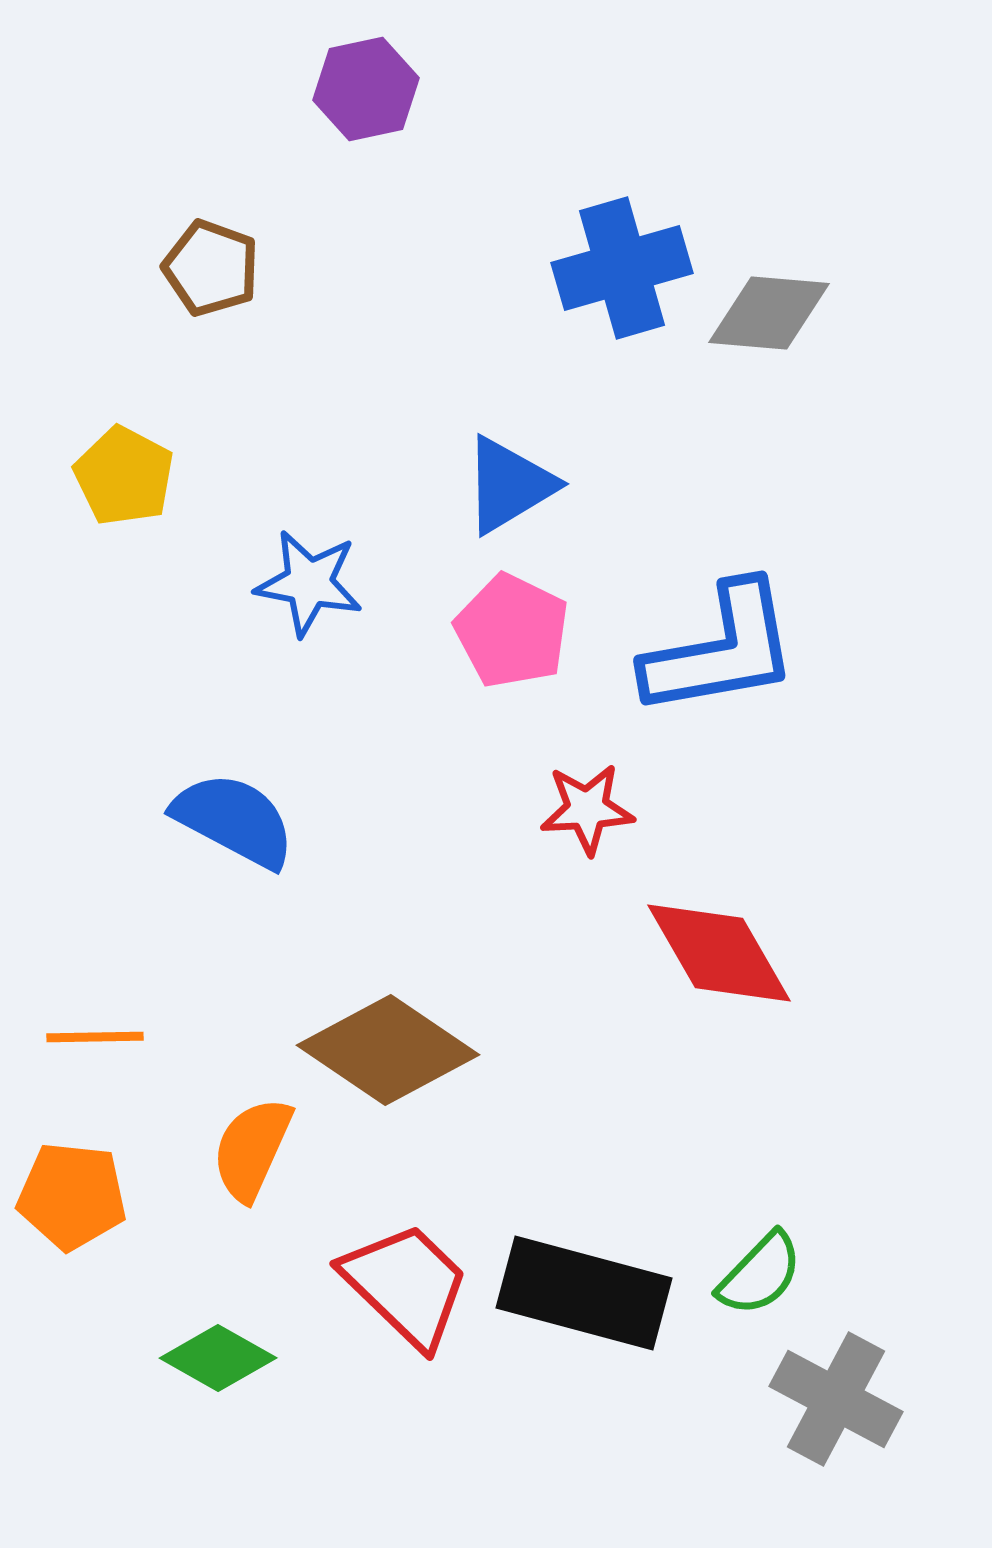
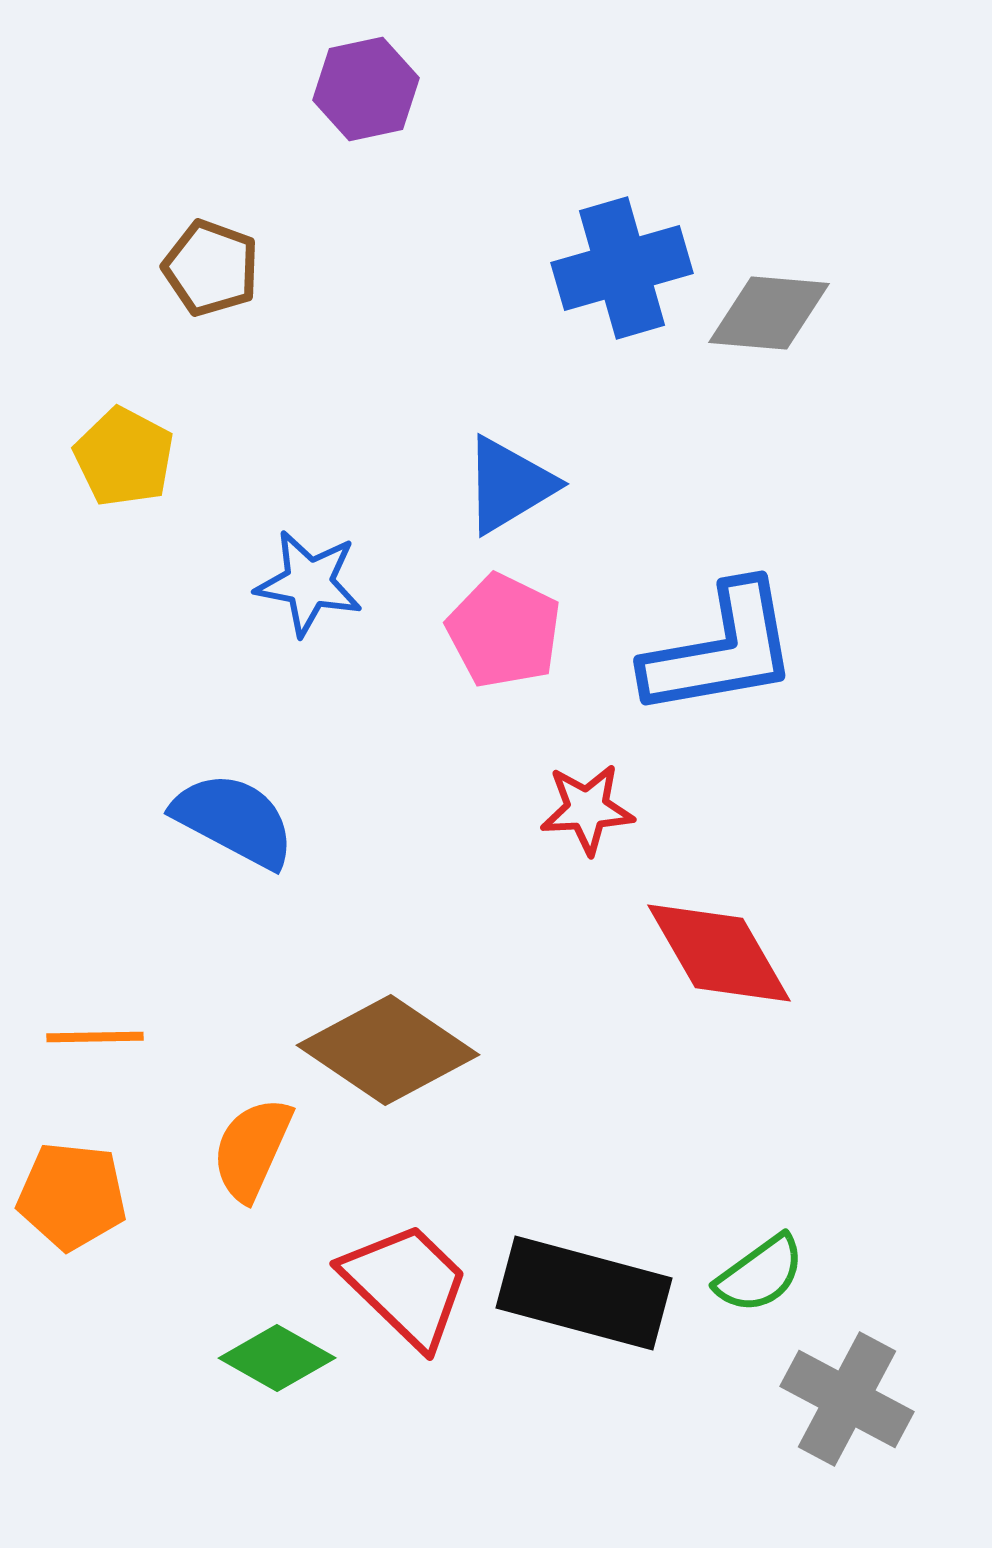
yellow pentagon: moved 19 px up
pink pentagon: moved 8 px left
green semicircle: rotated 10 degrees clockwise
green diamond: moved 59 px right
gray cross: moved 11 px right
